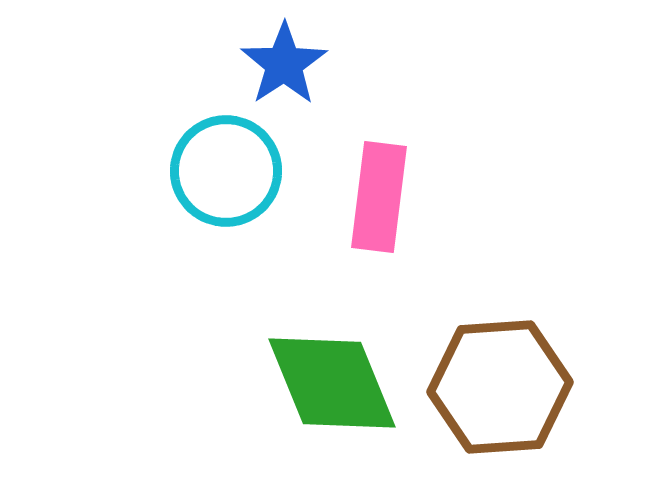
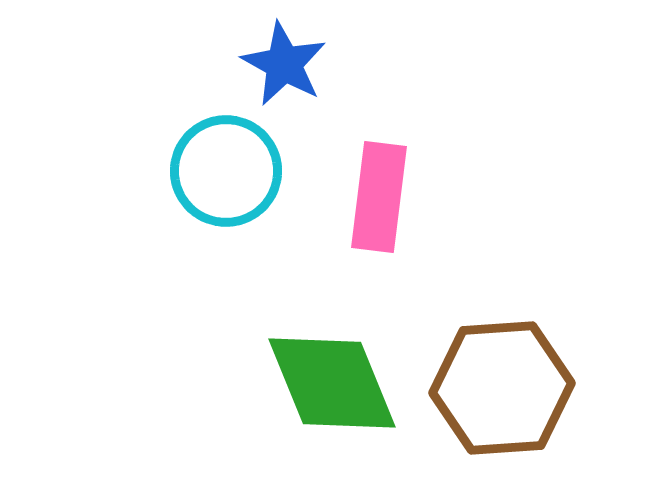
blue star: rotated 10 degrees counterclockwise
brown hexagon: moved 2 px right, 1 px down
